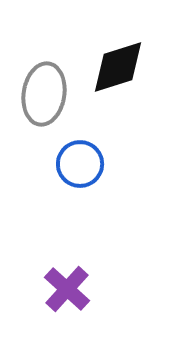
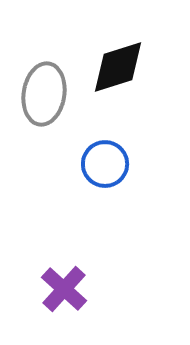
blue circle: moved 25 px right
purple cross: moved 3 px left
